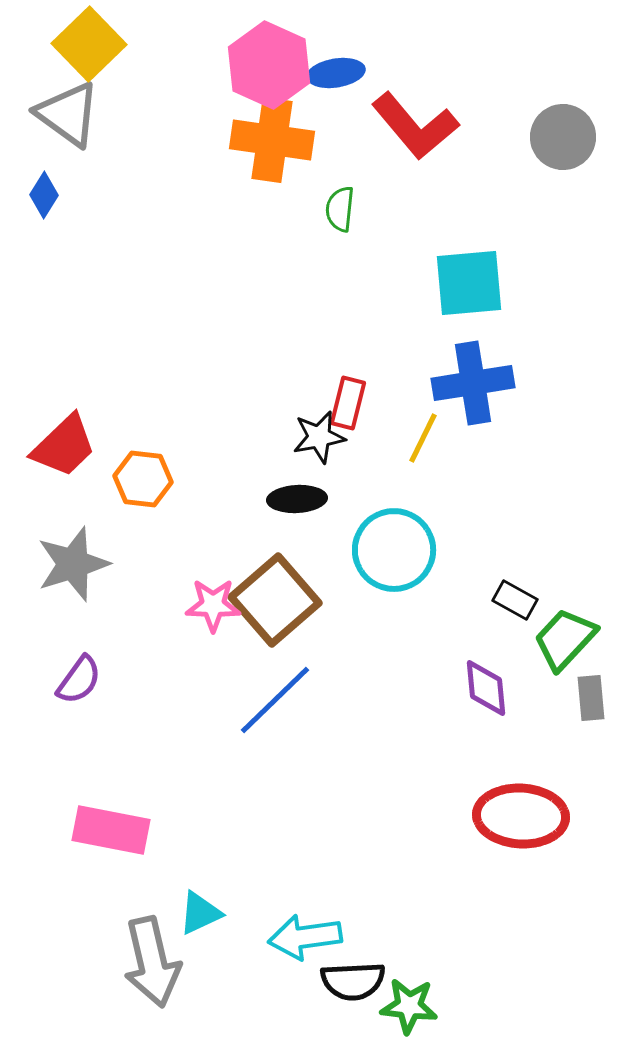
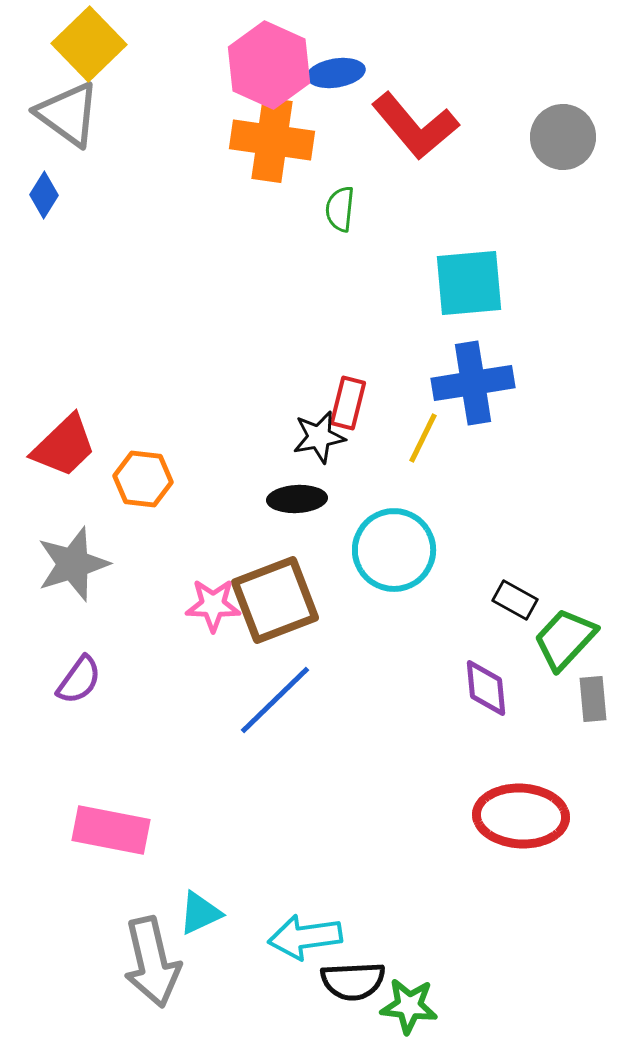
brown square: rotated 20 degrees clockwise
gray rectangle: moved 2 px right, 1 px down
